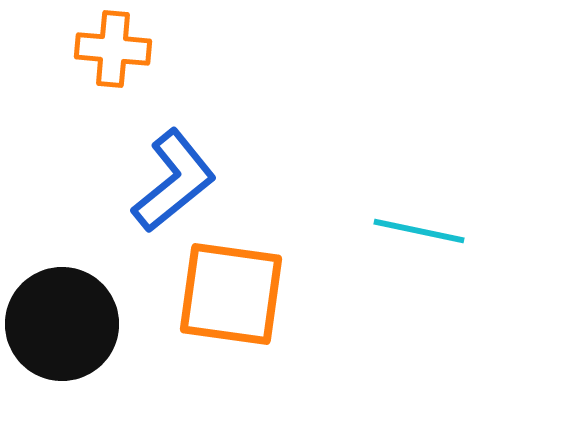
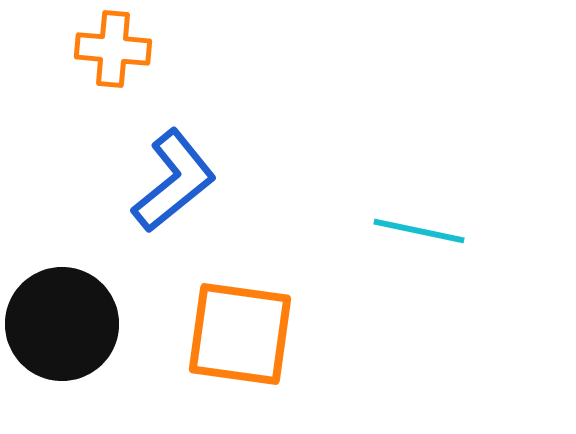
orange square: moved 9 px right, 40 px down
